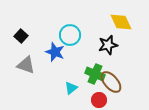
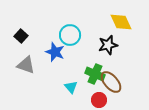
cyan triangle: moved 1 px up; rotated 32 degrees counterclockwise
